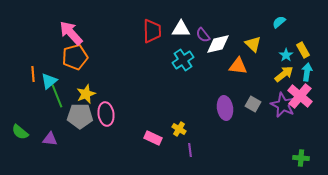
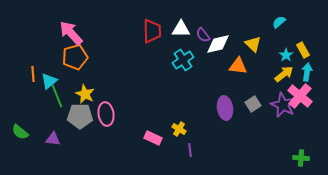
yellow star: moved 1 px left; rotated 24 degrees counterclockwise
gray square: rotated 28 degrees clockwise
purple triangle: moved 3 px right
